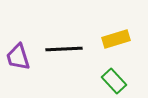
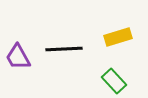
yellow rectangle: moved 2 px right, 2 px up
purple trapezoid: rotated 12 degrees counterclockwise
